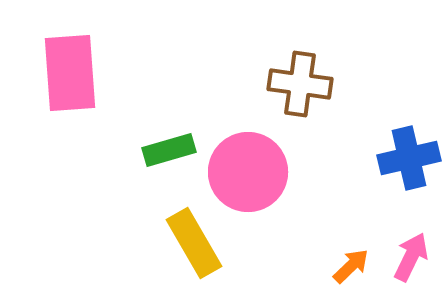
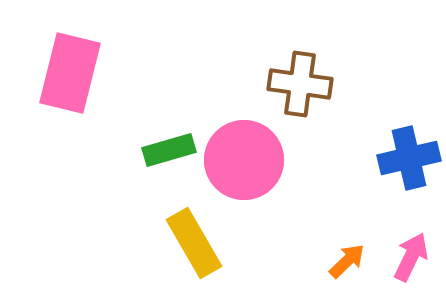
pink rectangle: rotated 18 degrees clockwise
pink circle: moved 4 px left, 12 px up
orange arrow: moved 4 px left, 5 px up
